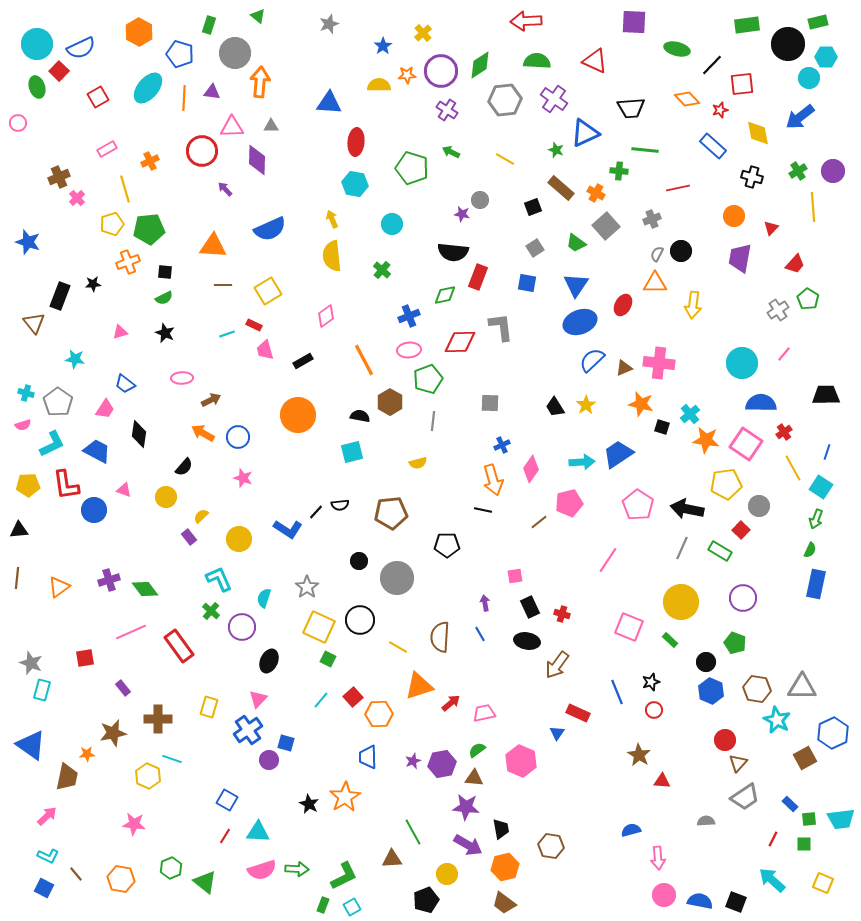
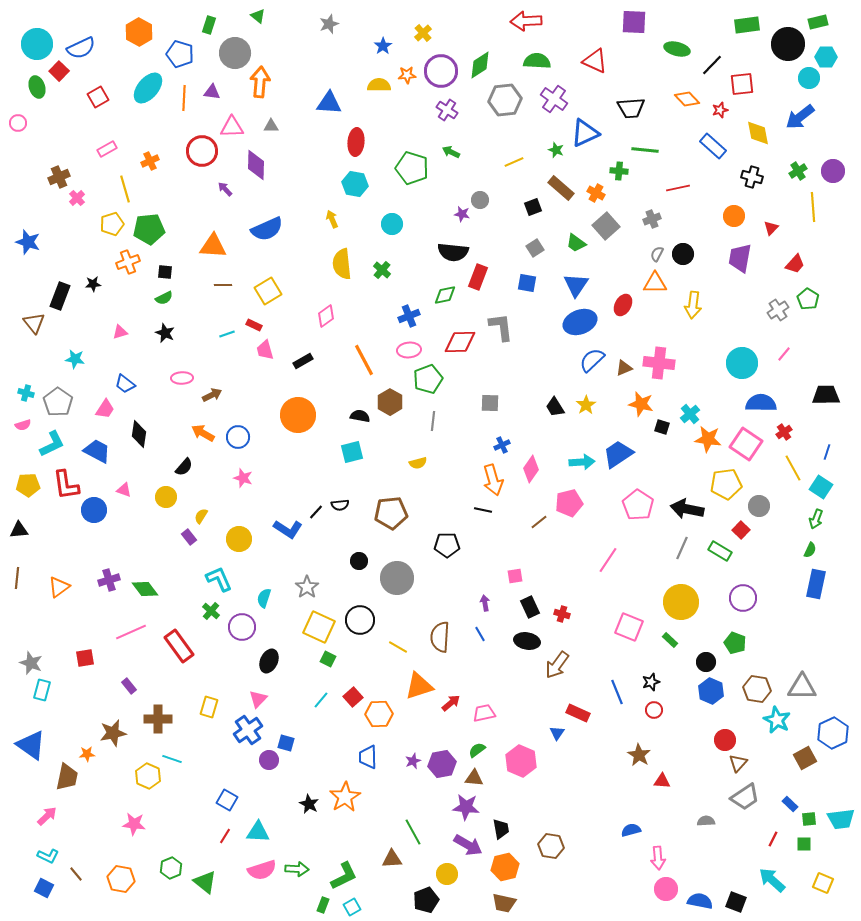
yellow line at (505, 159): moved 9 px right, 3 px down; rotated 54 degrees counterclockwise
purple diamond at (257, 160): moved 1 px left, 5 px down
blue semicircle at (270, 229): moved 3 px left
black circle at (681, 251): moved 2 px right, 3 px down
yellow semicircle at (332, 256): moved 10 px right, 8 px down
brown arrow at (211, 400): moved 1 px right, 5 px up
orange star at (706, 440): moved 2 px right, 1 px up
yellow semicircle at (201, 516): rotated 14 degrees counterclockwise
purple rectangle at (123, 688): moved 6 px right, 2 px up
pink circle at (664, 895): moved 2 px right, 6 px up
brown trapezoid at (504, 903): rotated 25 degrees counterclockwise
